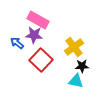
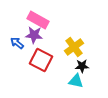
red square: rotated 15 degrees counterclockwise
